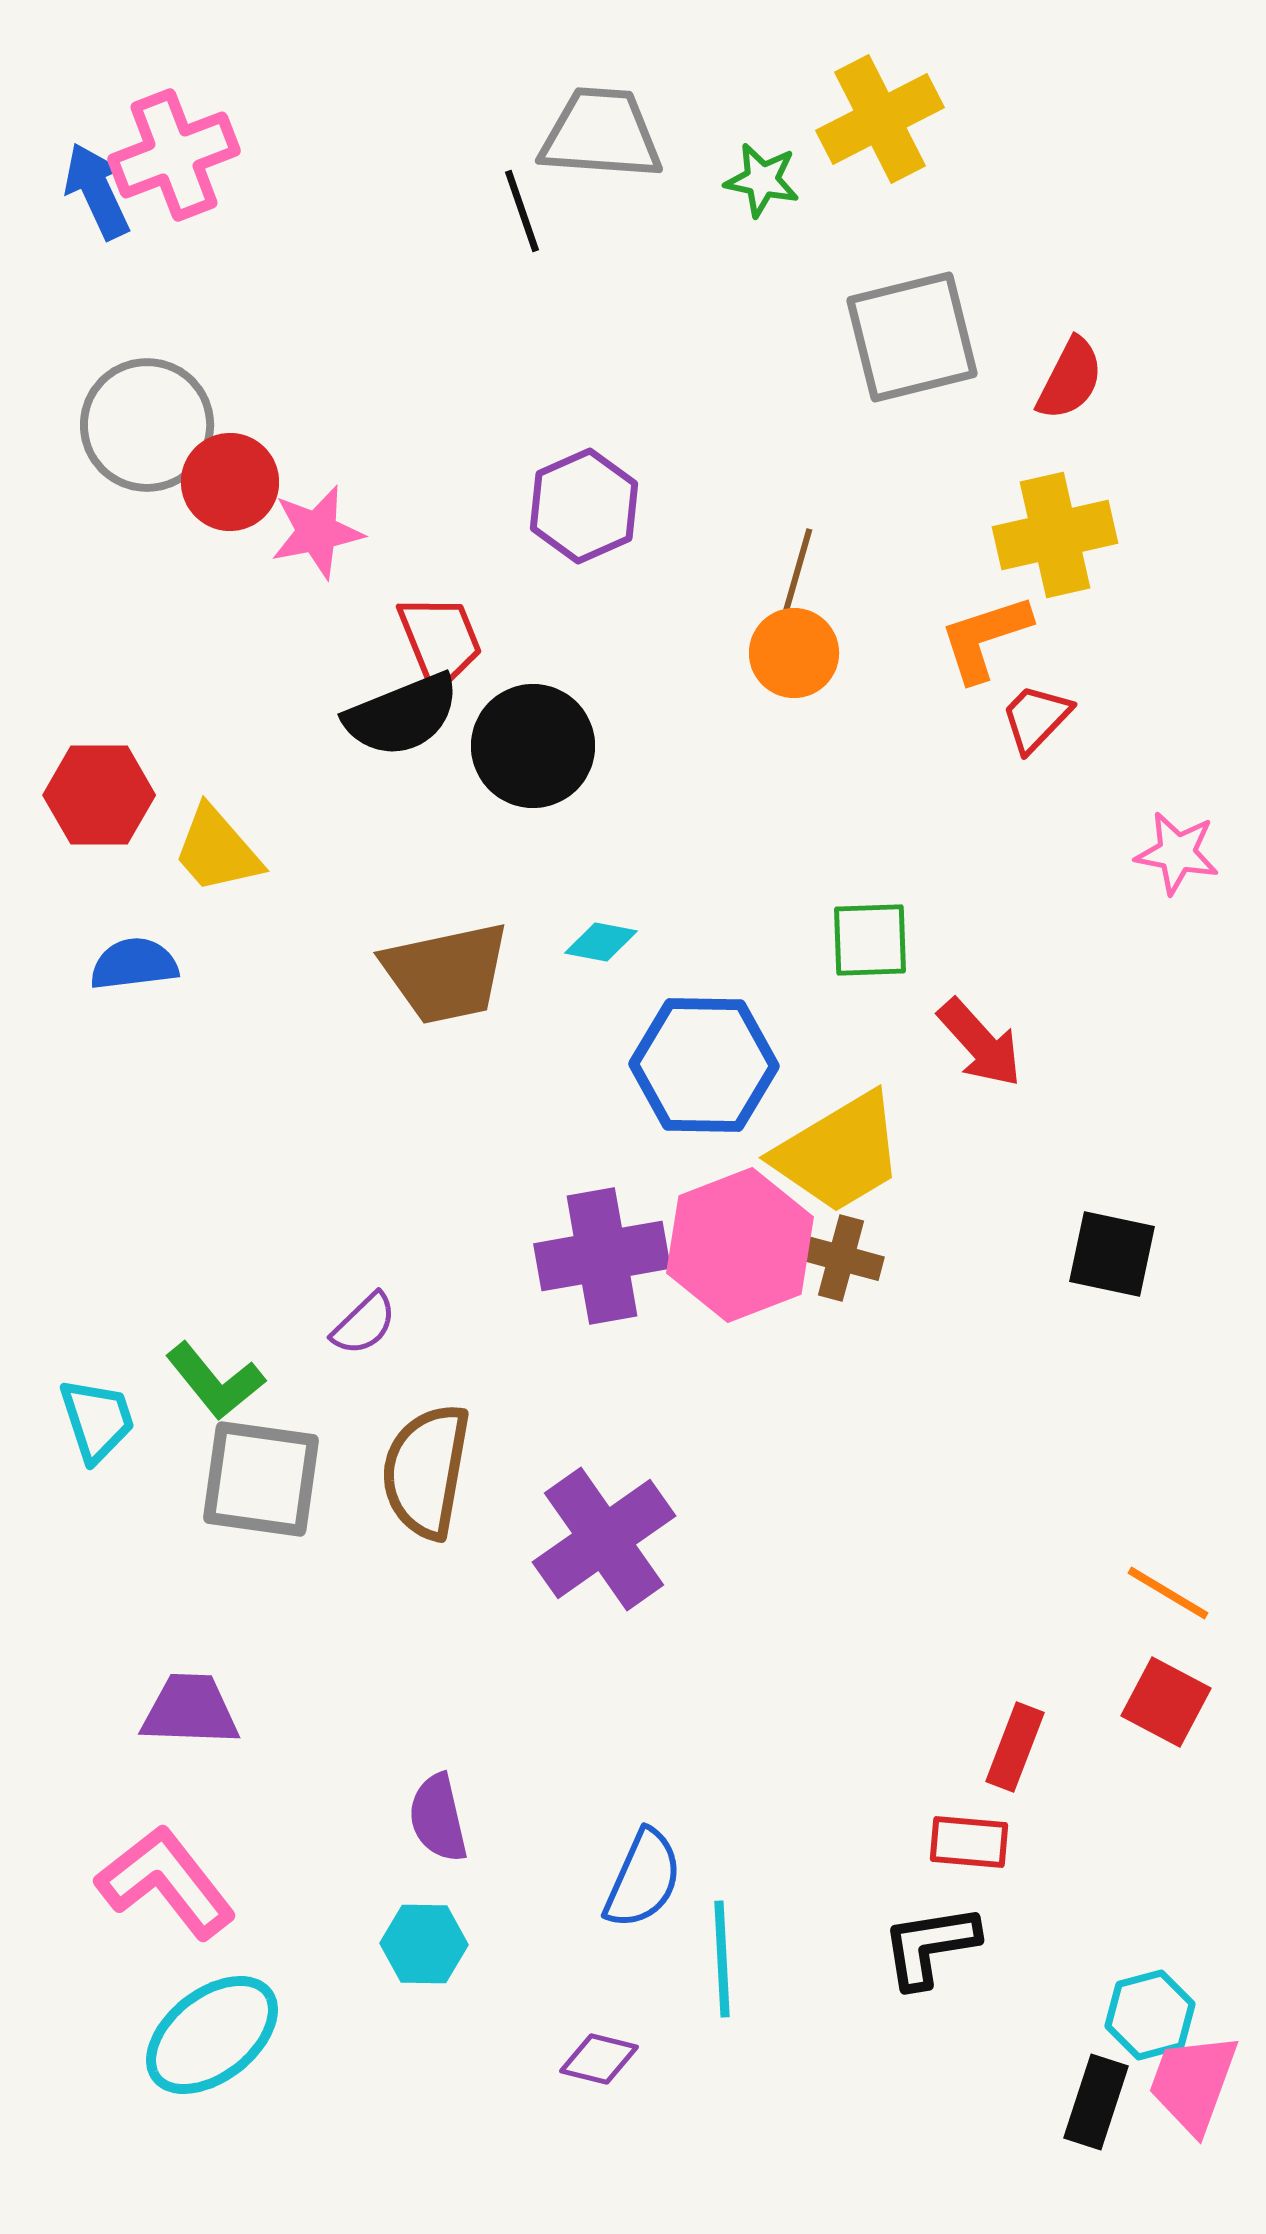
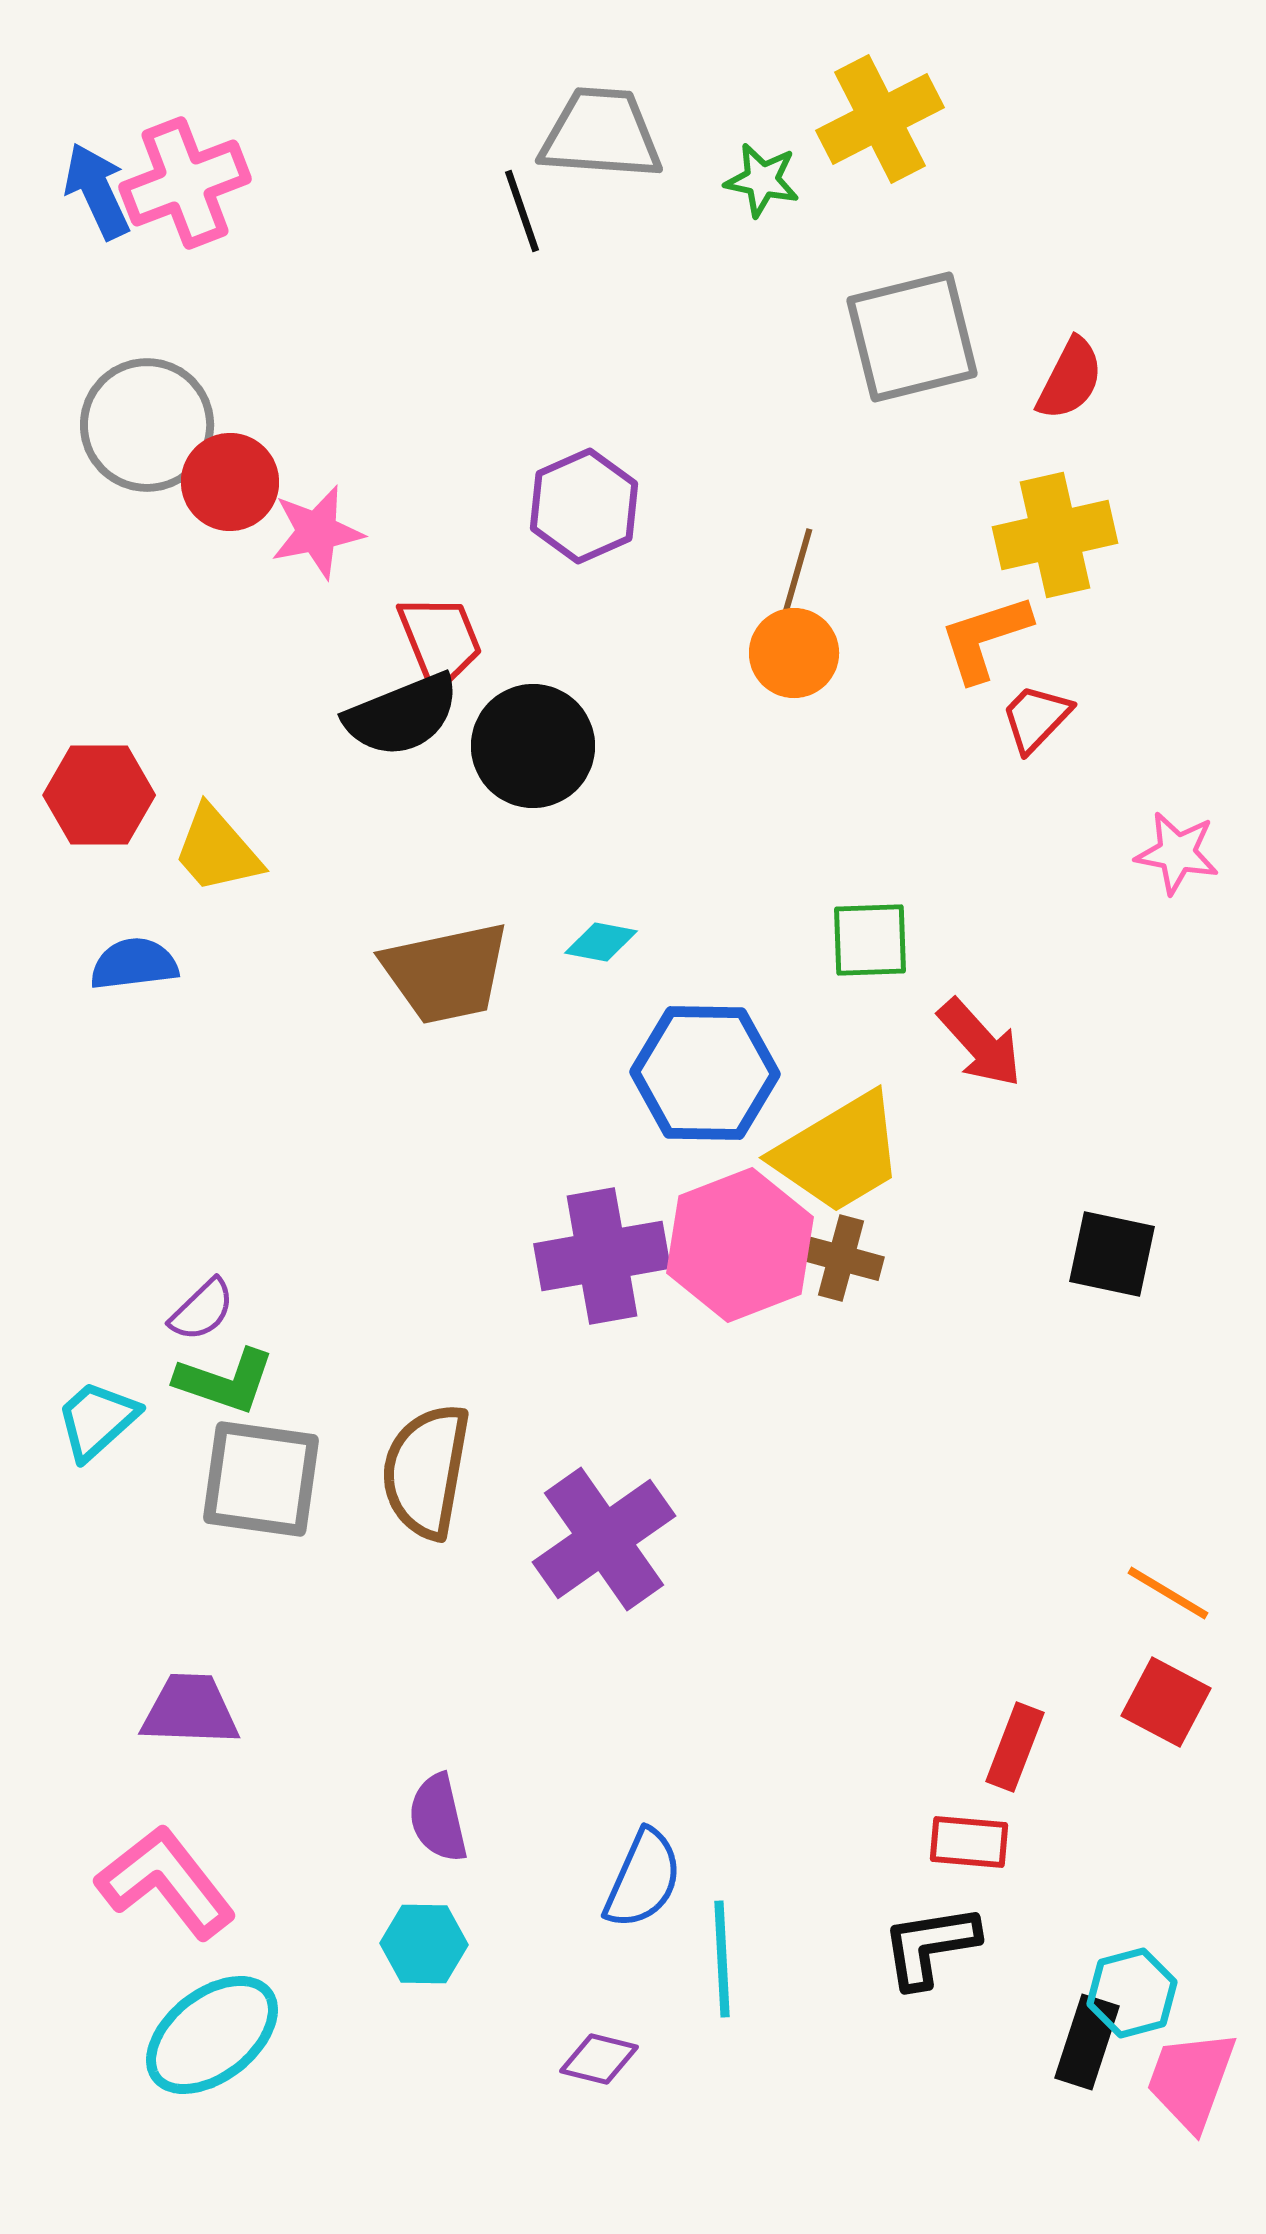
pink cross at (174, 155): moved 11 px right, 28 px down
blue hexagon at (704, 1065): moved 1 px right, 8 px down
purple semicircle at (364, 1324): moved 162 px left, 14 px up
green L-shape at (215, 1381): moved 10 px right; rotated 32 degrees counterclockwise
cyan trapezoid at (97, 1420): rotated 114 degrees counterclockwise
cyan hexagon at (1150, 2015): moved 18 px left, 22 px up
pink trapezoid at (1193, 2083): moved 2 px left, 3 px up
black rectangle at (1096, 2102): moved 9 px left, 60 px up
